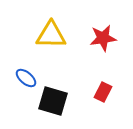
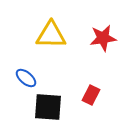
red rectangle: moved 12 px left, 3 px down
black square: moved 5 px left, 6 px down; rotated 12 degrees counterclockwise
